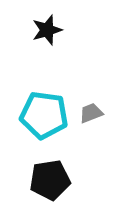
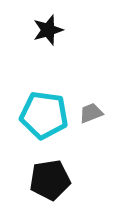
black star: moved 1 px right
